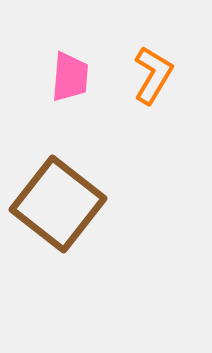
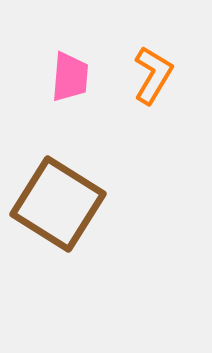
brown square: rotated 6 degrees counterclockwise
